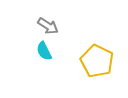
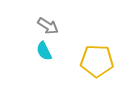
yellow pentagon: rotated 24 degrees counterclockwise
